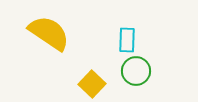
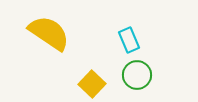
cyan rectangle: moved 2 px right; rotated 25 degrees counterclockwise
green circle: moved 1 px right, 4 px down
